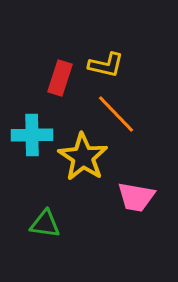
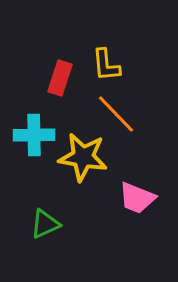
yellow L-shape: rotated 72 degrees clockwise
cyan cross: moved 2 px right
yellow star: rotated 24 degrees counterclockwise
pink trapezoid: moved 1 px right, 1 px down; rotated 12 degrees clockwise
green triangle: rotated 32 degrees counterclockwise
